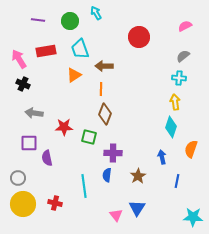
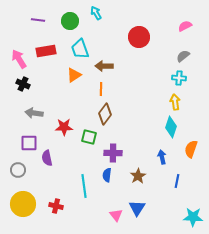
brown diamond: rotated 15 degrees clockwise
gray circle: moved 8 px up
red cross: moved 1 px right, 3 px down
